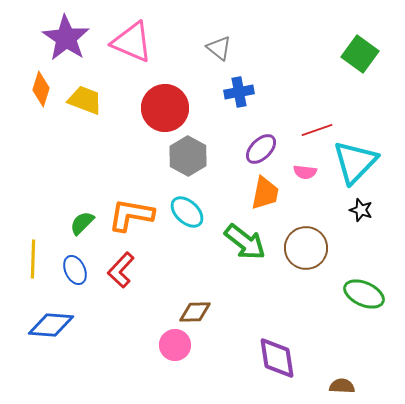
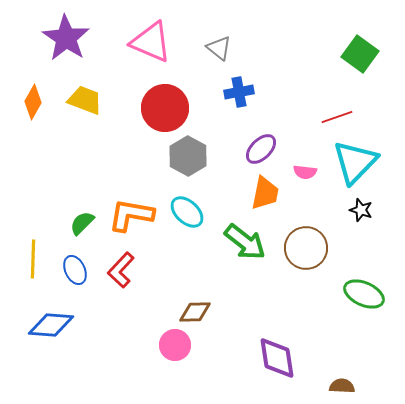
pink triangle: moved 19 px right
orange diamond: moved 8 px left, 13 px down; rotated 12 degrees clockwise
red line: moved 20 px right, 13 px up
